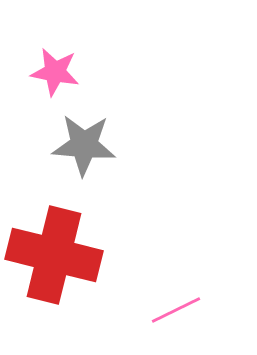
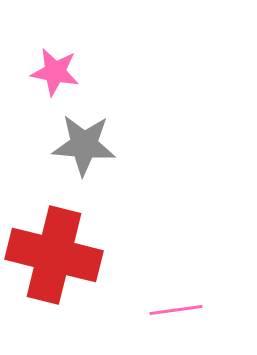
pink line: rotated 18 degrees clockwise
